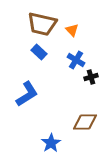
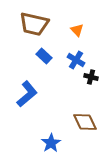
brown trapezoid: moved 8 px left
orange triangle: moved 5 px right
blue rectangle: moved 5 px right, 4 px down
black cross: rotated 32 degrees clockwise
blue L-shape: rotated 8 degrees counterclockwise
brown diamond: rotated 65 degrees clockwise
